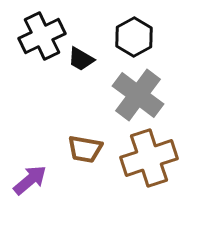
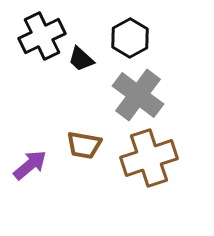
black hexagon: moved 4 px left, 1 px down
black trapezoid: rotated 12 degrees clockwise
brown trapezoid: moved 1 px left, 4 px up
purple arrow: moved 15 px up
